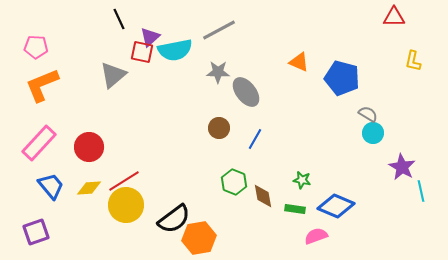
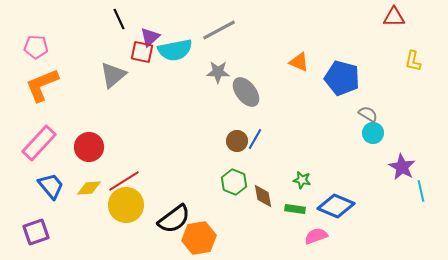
brown circle: moved 18 px right, 13 px down
